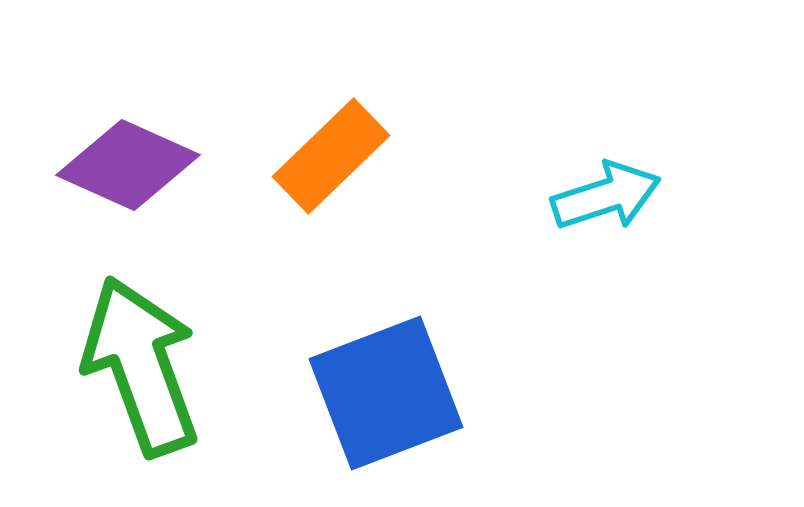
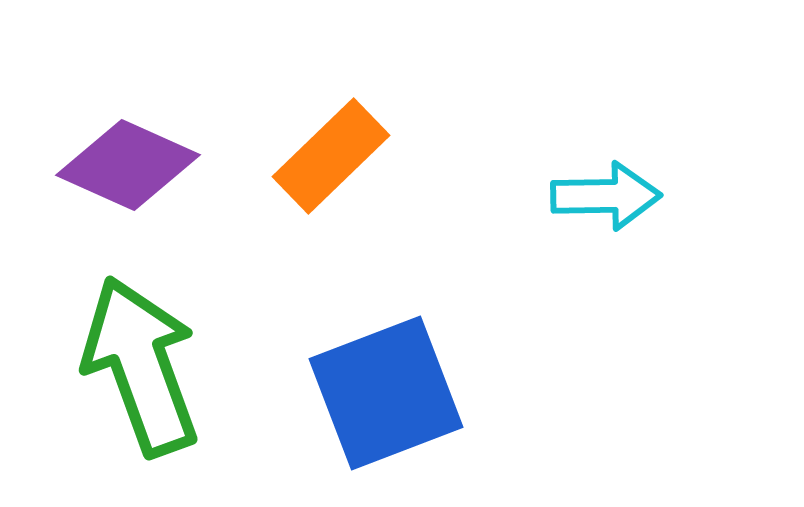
cyan arrow: rotated 17 degrees clockwise
